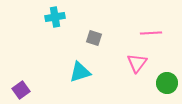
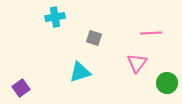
purple square: moved 2 px up
